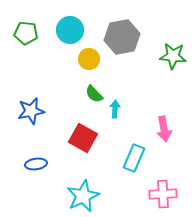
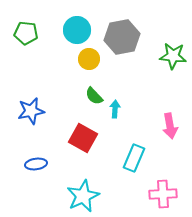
cyan circle: moved 7 px right
green semicircle: moved 2 px down
pink arrow: moved 6 px right, 3 px up
